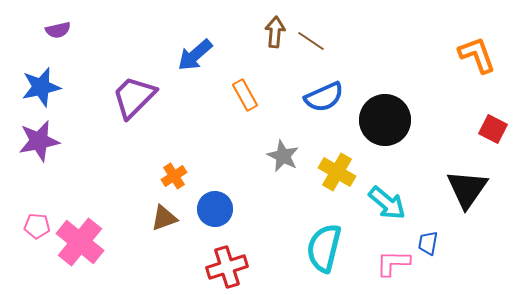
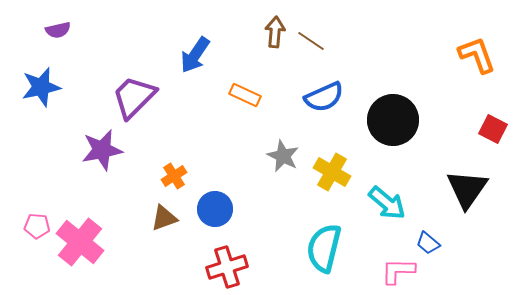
blue arrow: rotated 15 degrees counterclockwise
orange rectangle: rotated 36 degrees counterclockwise
black circle: moved 8 px right
purple star: moved 63 px right, 9 px down
yellow cross: moved 5 px left
blue trapezoid: rotated 60 degrees counterclockwise
pink L-shape: moved 5 px right, 8 px down
